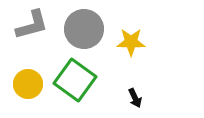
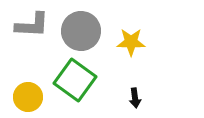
gray L-shape: rotated 18 degrees clockwise
gray circle: moved 3 px left, 2 px down
yellow circle: moved 13 px down
black arrow: rotated 18 degrees clockwise
